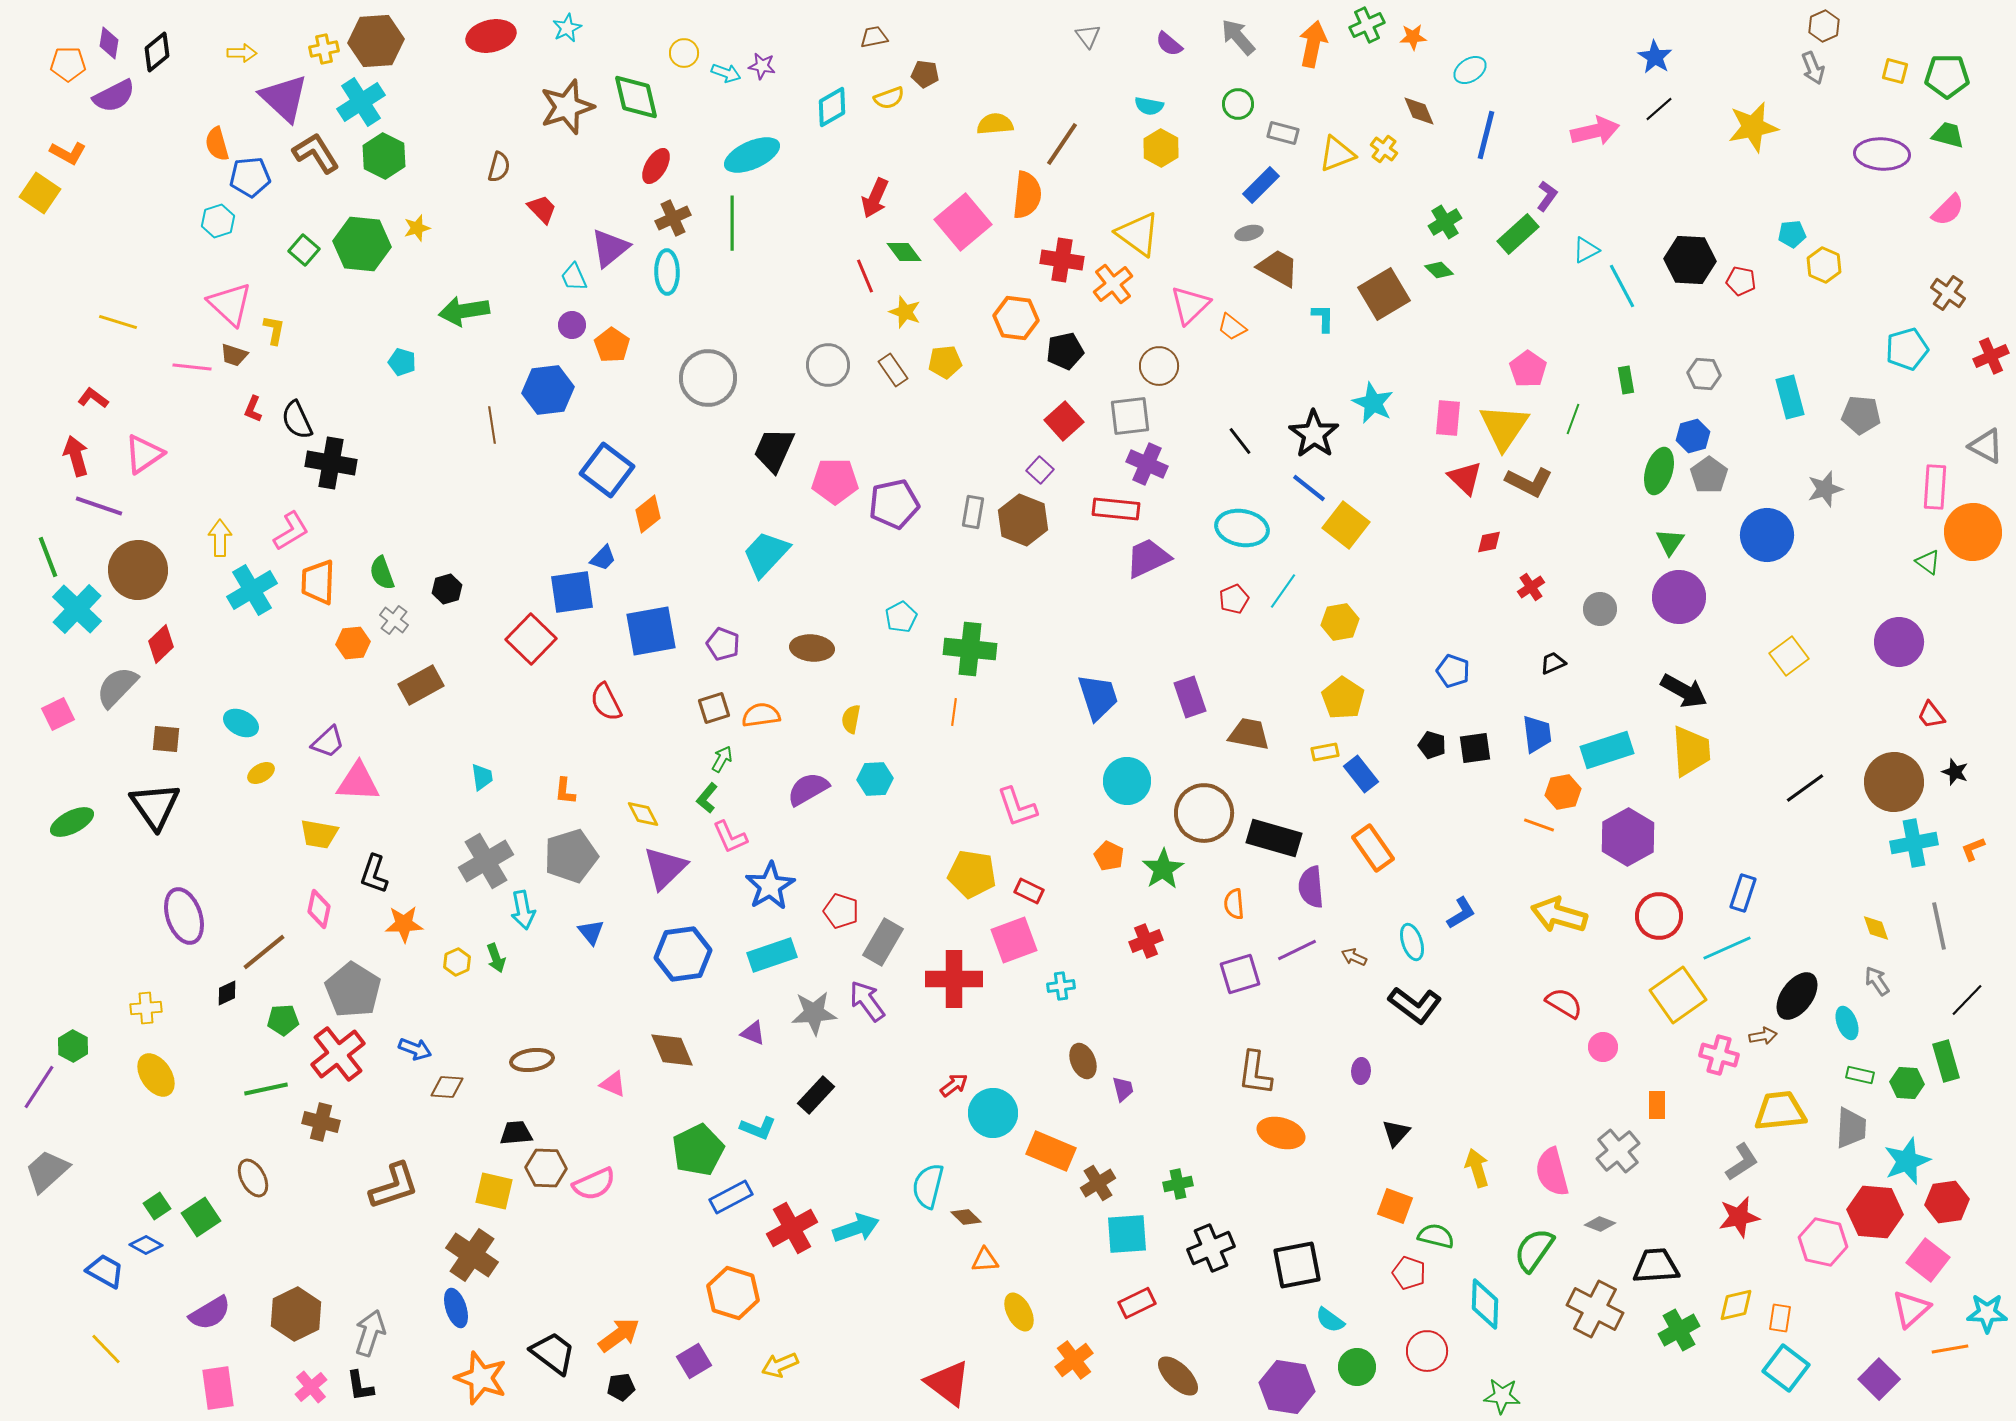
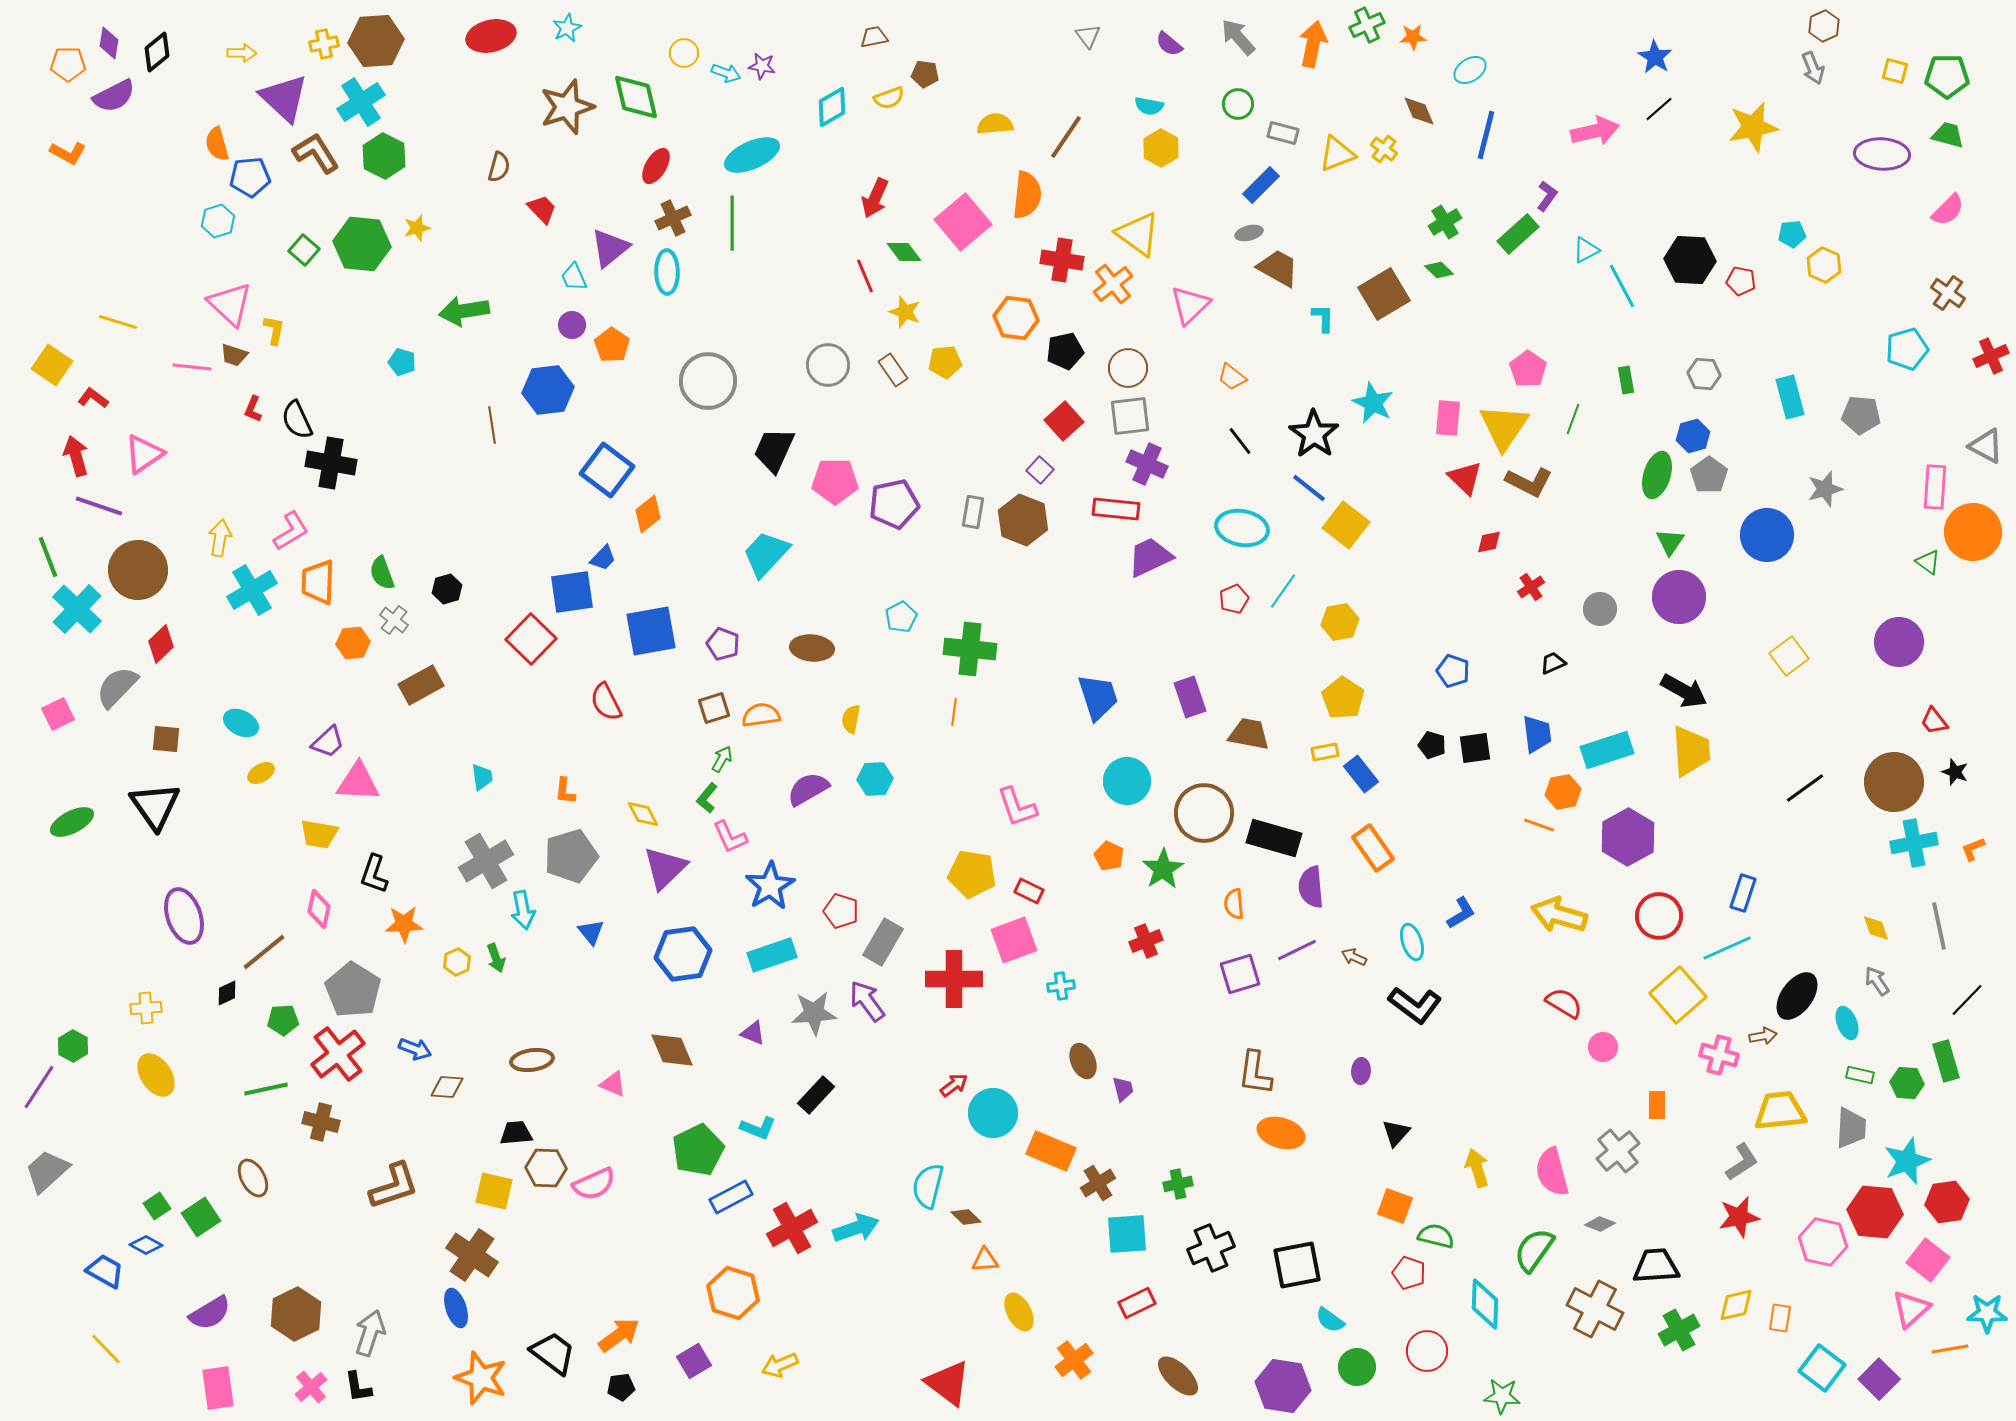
yellow cross at (324, 49): moved 5 px up
brown line at (1062, 144): moved 4 px right, 7 px up
yellow square at (40, 193): moved 12 px right, 172 px down
orange trapezoid at (1232, 327): moved 50 px down
brown circle at (1159, 366): moved 31 px left, 2 px down
gray circle at (708, 378): moved 3 px down
green ellipse at (1659, 471): moved 2 px left, 4 px down
yellow arrow at (220, 538): rotated 9 degrees clockwise
purple trapezoid at (1148, 558): moved 2 px right, 1 px up
red trapezoid at (1931, 715): moved 3 px right, 6 px down
yellow square at (1678, 995): rotated 6 degrees counterclockwise
cyan square at (1786, 1368): moved 36 px right
black L-shape at (360, 1386): moved 2 px left, 1 px down
purple hexagon at (1287, 1387): moved 4 px left, 1 px up
